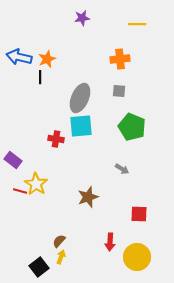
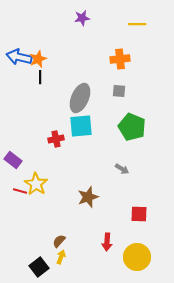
orange star: moved 9 px left
red cross: rotated 21 degrees counterclockwise
red arrow: moved 3 px left
